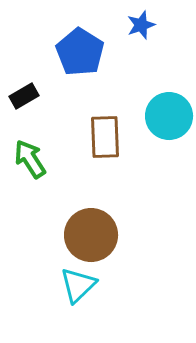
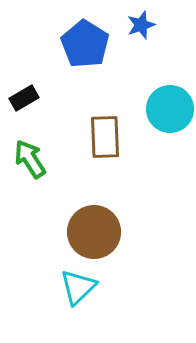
blue pentagon: moved 5 px right, 8 px up
black rectangle: moved 2 px down
cyan circle: moved 1 px right, 7 px up
brown circle: moved 3 px right, 3 px up
cyan triangle: moved 2 px down
